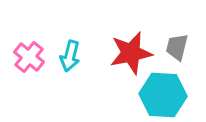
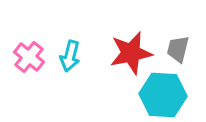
gray trapezoid: moved 1 px right, 2 px down
